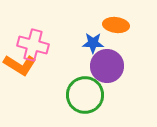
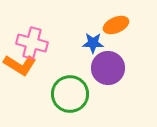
orange ellipse: rotated 30 degrees counterclockwise
pink cross: moved 1 px left, 2 px up
purple circle: moved 1 px right, 2 px down
green circle: moved 15 px left, 1 px up
